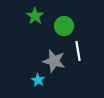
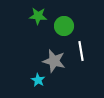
green star: moved 3 px right; rotated 30 degrees counterclockwise
white line: moved 3 px right
